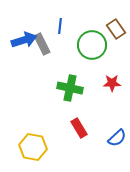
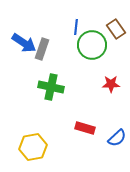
blue line: moved 16 px right, 1 px down
blue arrow: moved 3 px down; rotated 50 degrees clockwise
gray rectangle: moved 5 px down; rotated 45 degrees clockwise
red star: moved 1 px left, 1 px down
green cross: moved 19 px left, 1 px up
red rectangle: moved 6 px right; rotated 42 degrees counterclockwise
yellow hexagon: rotated 20 degrees counterclockwise
